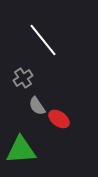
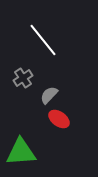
gray semicircle: moved 12 px right, 11 px up; rotated 78 degrees clockwise
green triangle: moved 2 px down
